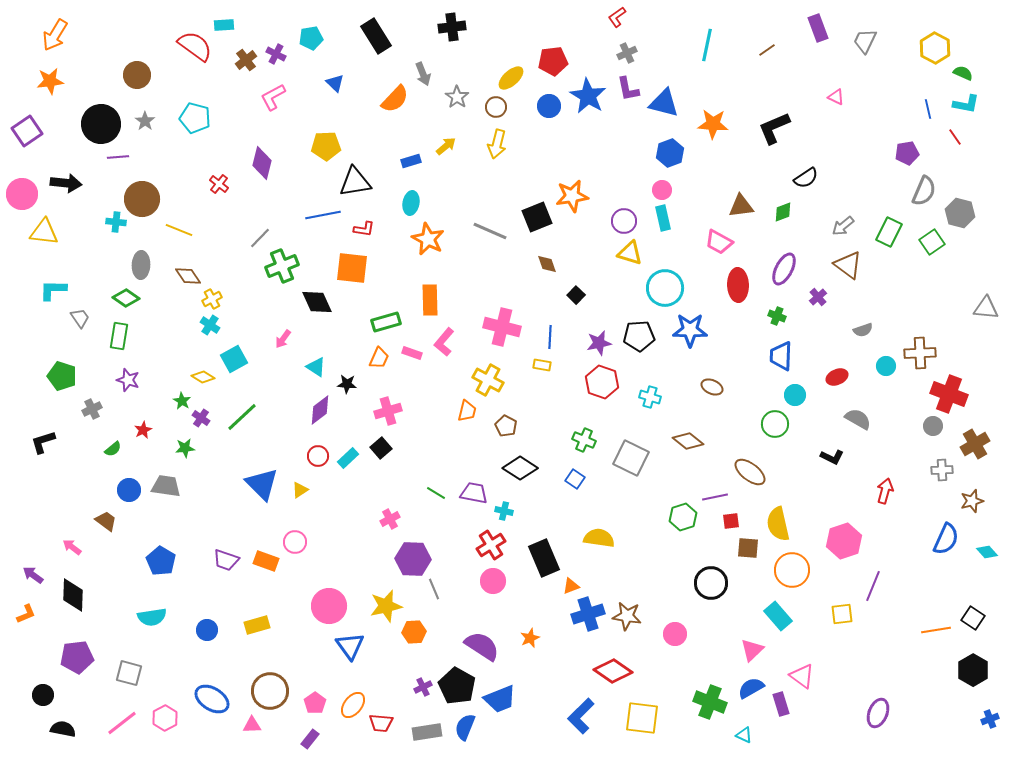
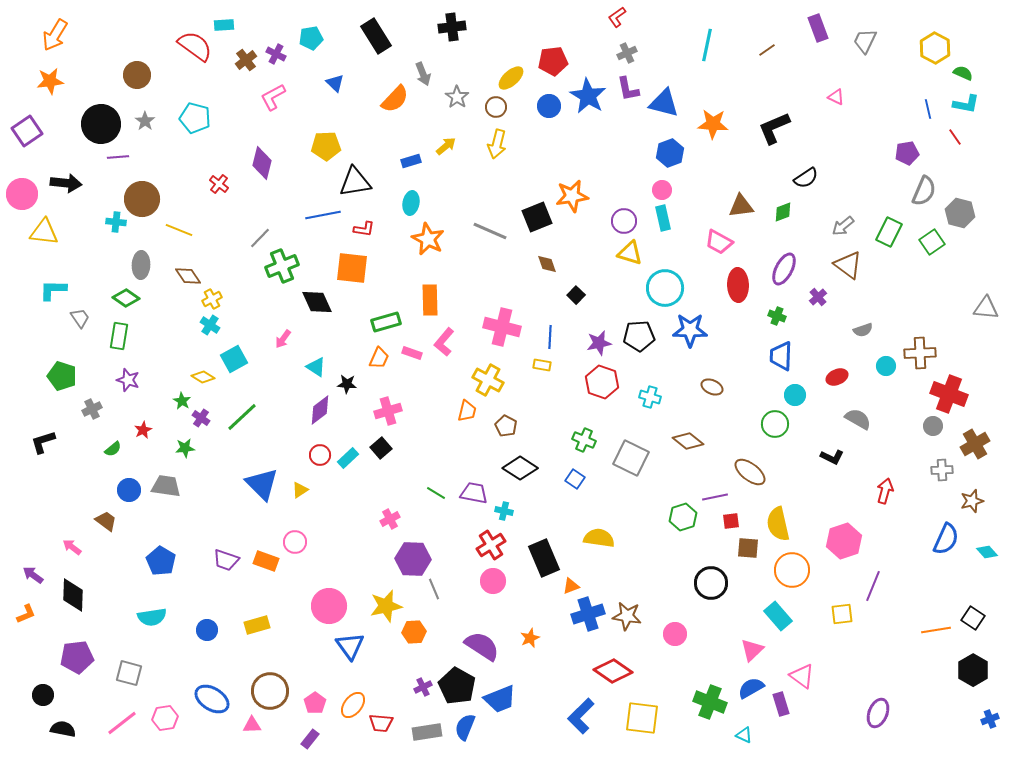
red circle at (318, 456): moved 2 px right, 1 px up
pink hexagon at (165, 718): rotated 20 degrees clockwise
